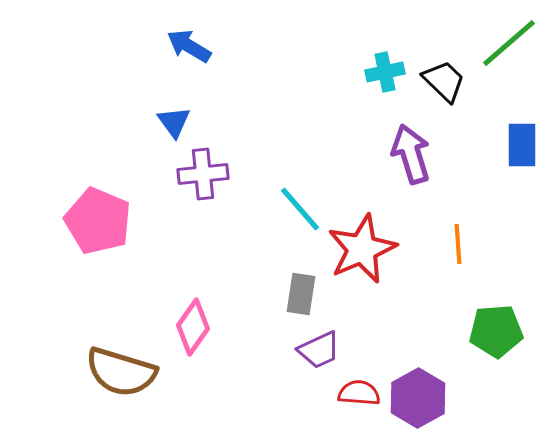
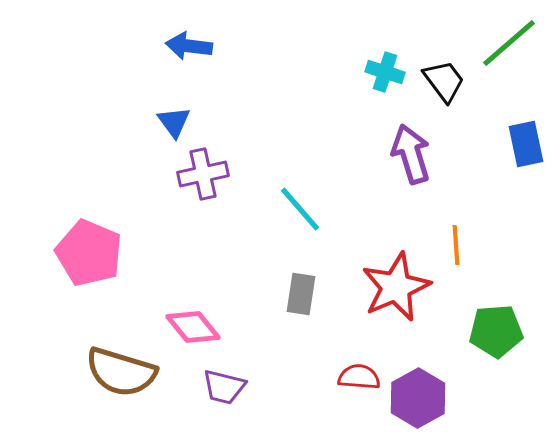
blue arrow: rotated 24 degrees counterclockwise
cyan cross: rotated 30 degrees clockwise
black trapezoid: rotated 9 degrees clockwise
blue rectangle: moved 4 px right, 1 px up; rotated 12 degrees counterclockwise
purple cross: rotated 6 degrees counterclockwise
pink pentagon: moved 9 px left, 32 px down
orange line: moved 2 px left, 1 px down
red star: moved 34 px right, 38 px down
pink diamond: rotated 74 degrees counterclockwise
purple trapezoid: moved 95 px left, 37 px down; rotated 39 degrees clockwise
red semicircle: moved 16 px up
